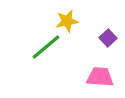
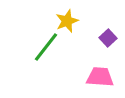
yellow star: rotated 10 degrees counterclockwise
green line: rotated 12 degrees counterclockwise
